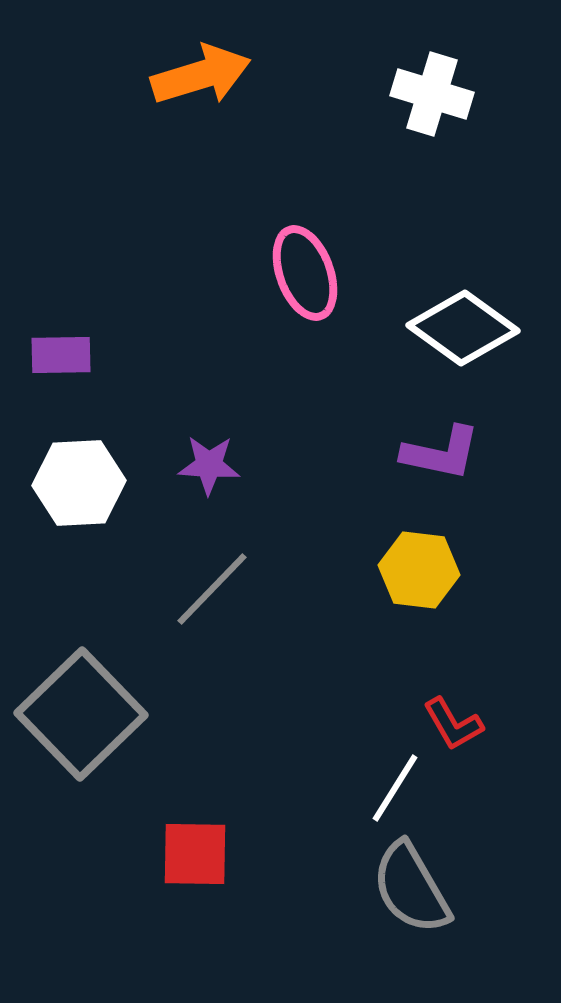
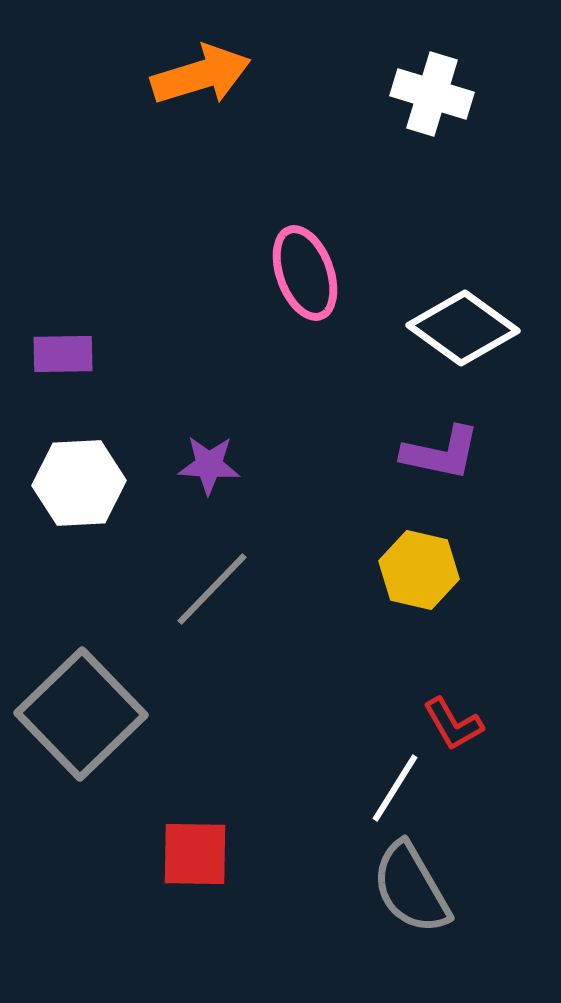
purple rectangle: moved 2 px right, 1 px up
yellow hexagon: rotated 6 degrees clockwise
